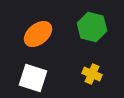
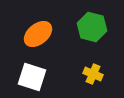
yellow cross: moved 1 px right
white square: moved 1 px left, 1 px up
